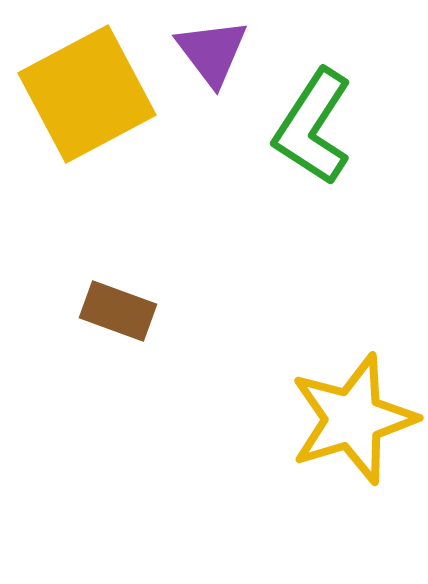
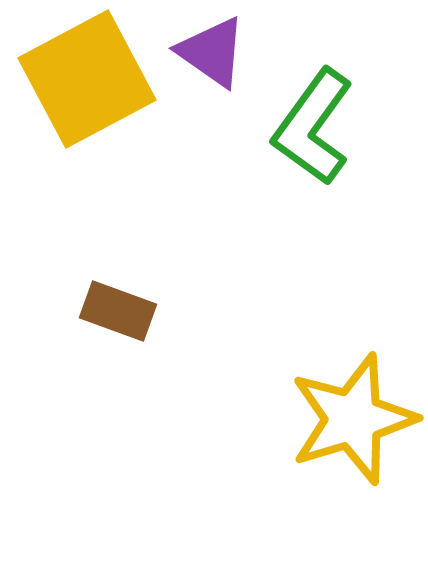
purple triangle: rotated 18 degrees counterclockwise
yellow square: moved 15 px up
green L-shape: rotated 3 degrees clockwise
